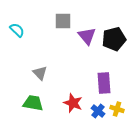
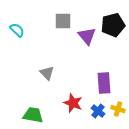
black pentagon: moved 1 px left, 14 px up
gray triangle: moved 7 px right
green trapezoid: moved 12 px down
yellow cross: moved 1 px right
